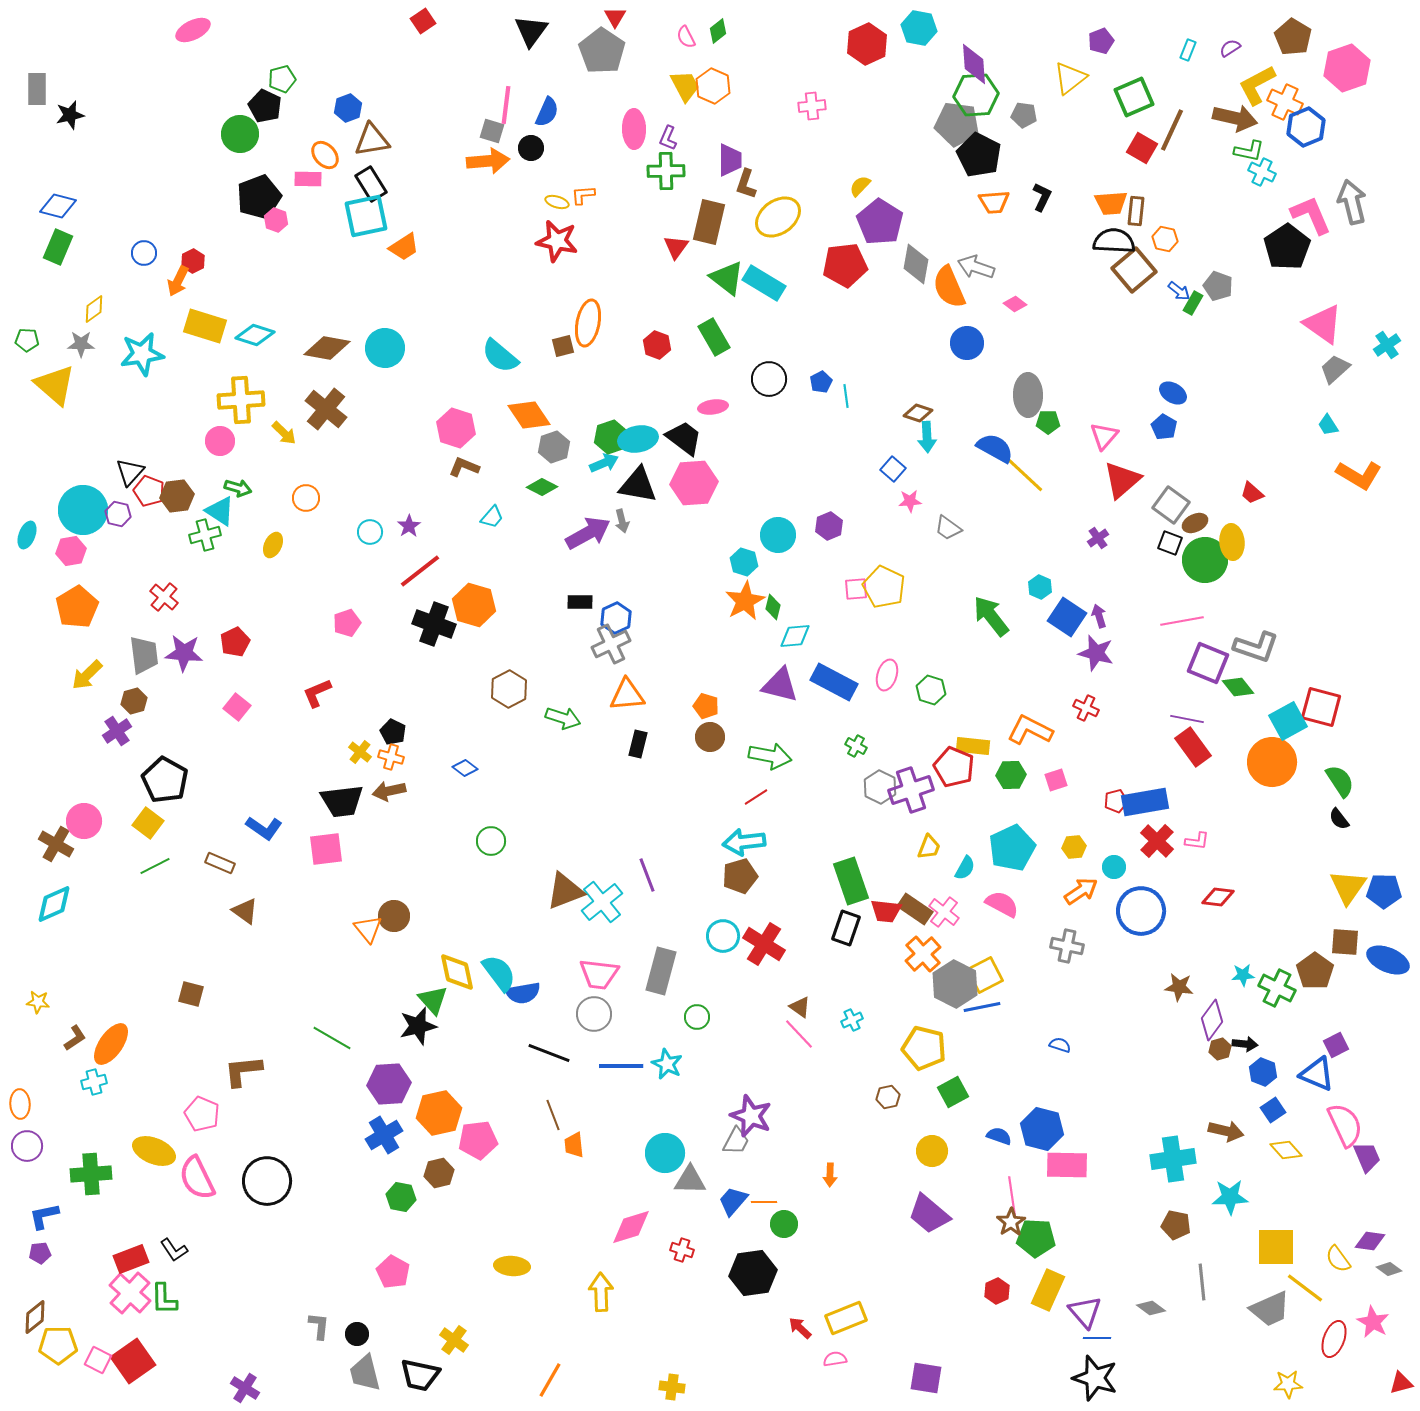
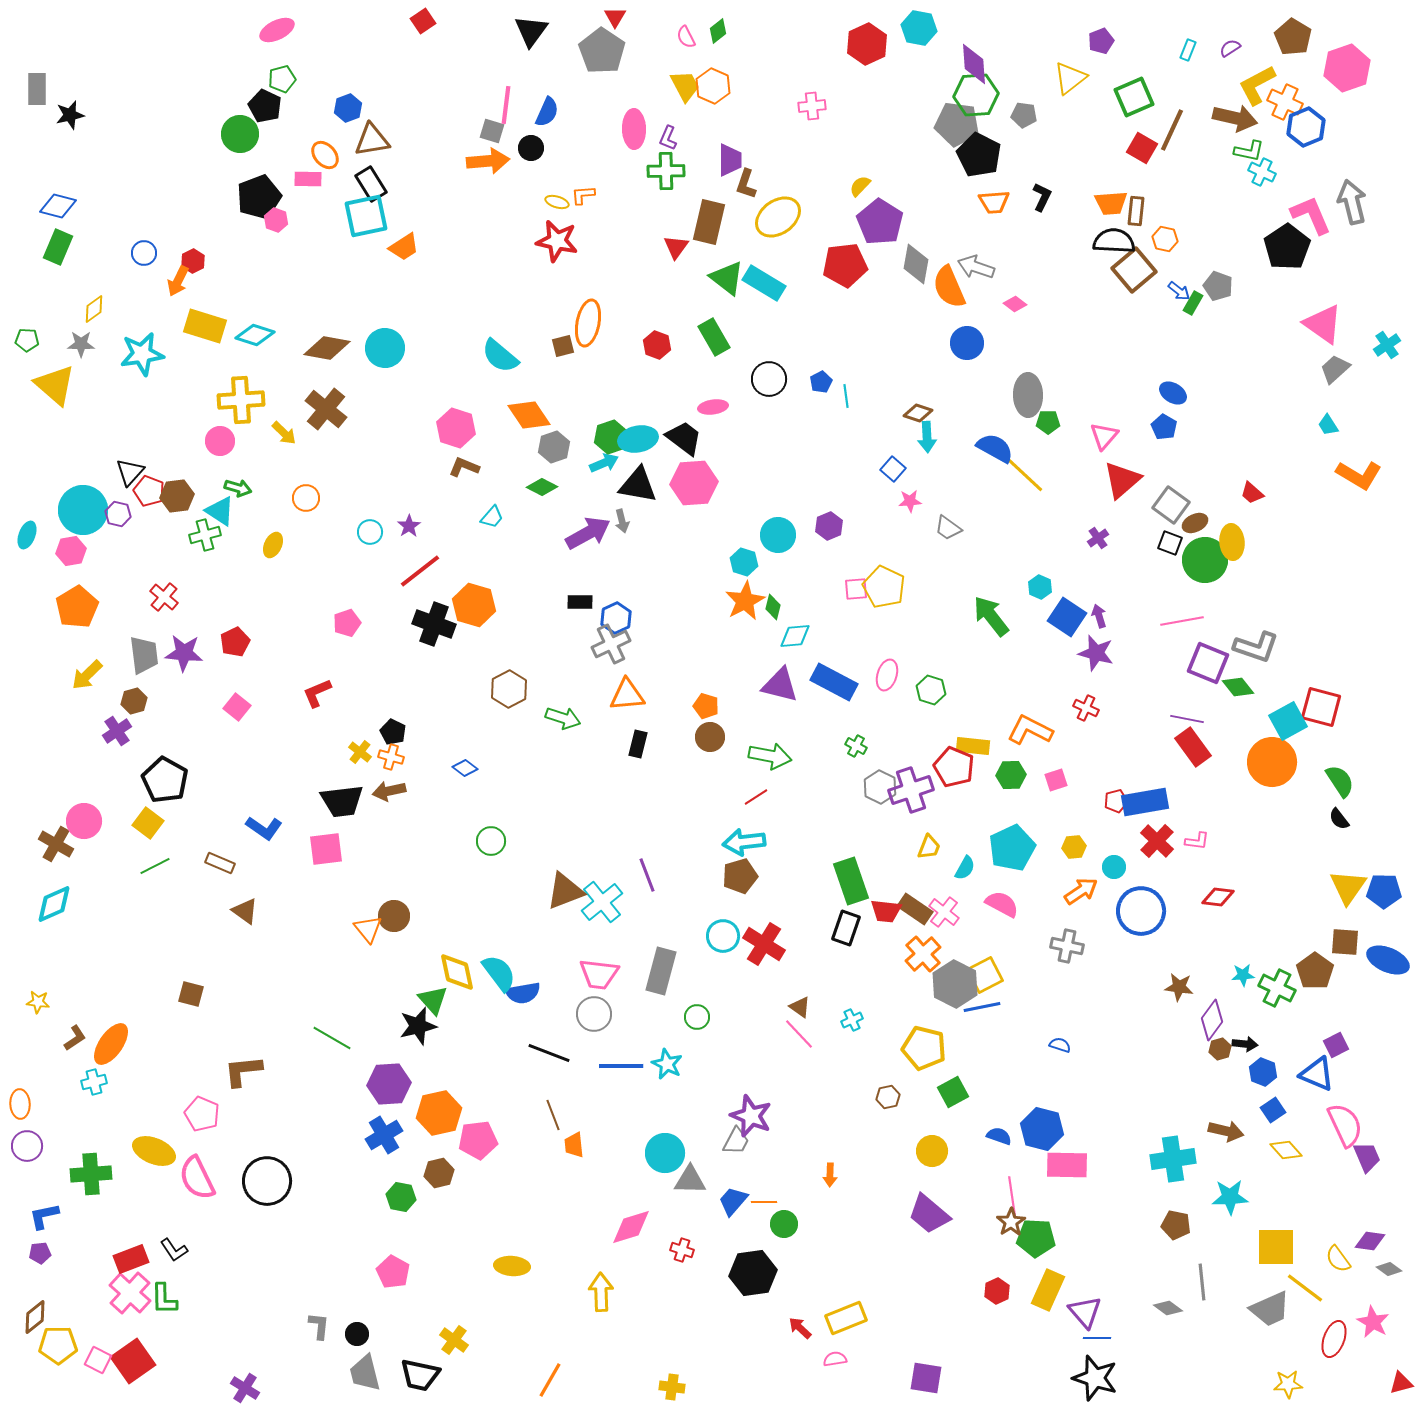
pink ellipse at (193, 30): moved 84 px right
gray diamond at (1151, 1308): moved 17 px right
